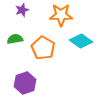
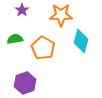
purple star: rotated 16 degrees counterclockwise
cyan diamond: rotated 70 degrees clockwise
